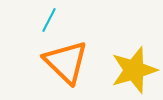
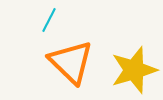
orange triangle: moved 5 px right
